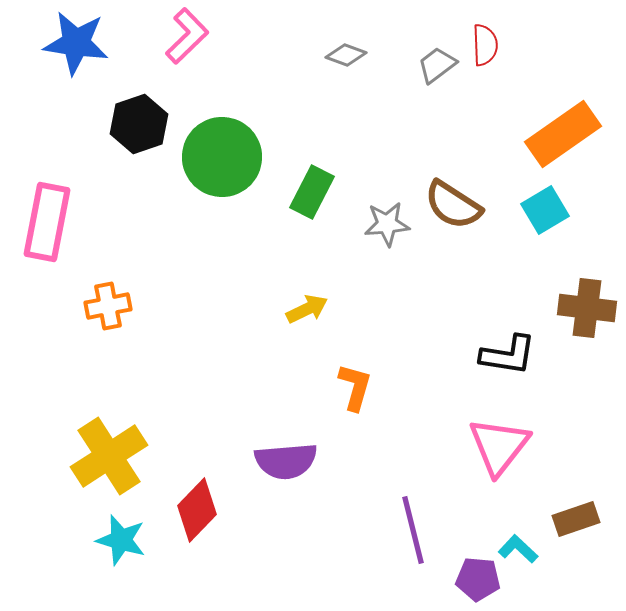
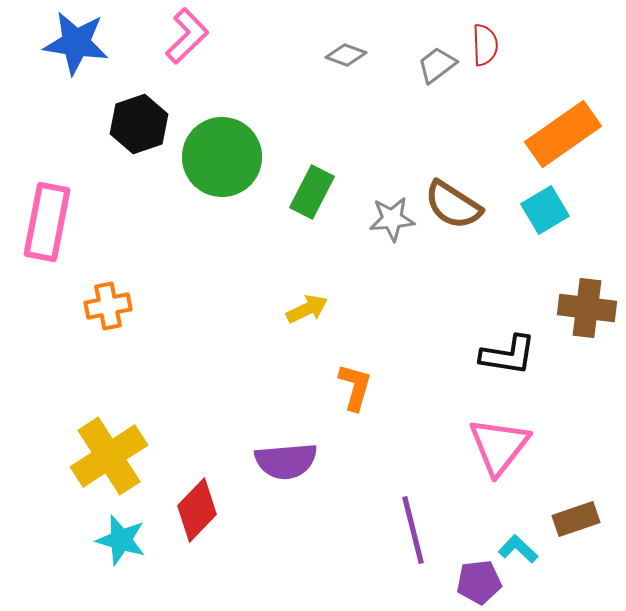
gray star: moved 5 px right, 5 px up
purple pentagon: moved 1 px right, 3 px down; rotated 12 degrees counterclockwise
